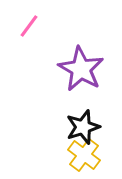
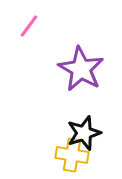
black star: moved 1 px right, 6 px down
yellow cross: moved 12 px left; rotated 28 degrees counterclockwise
